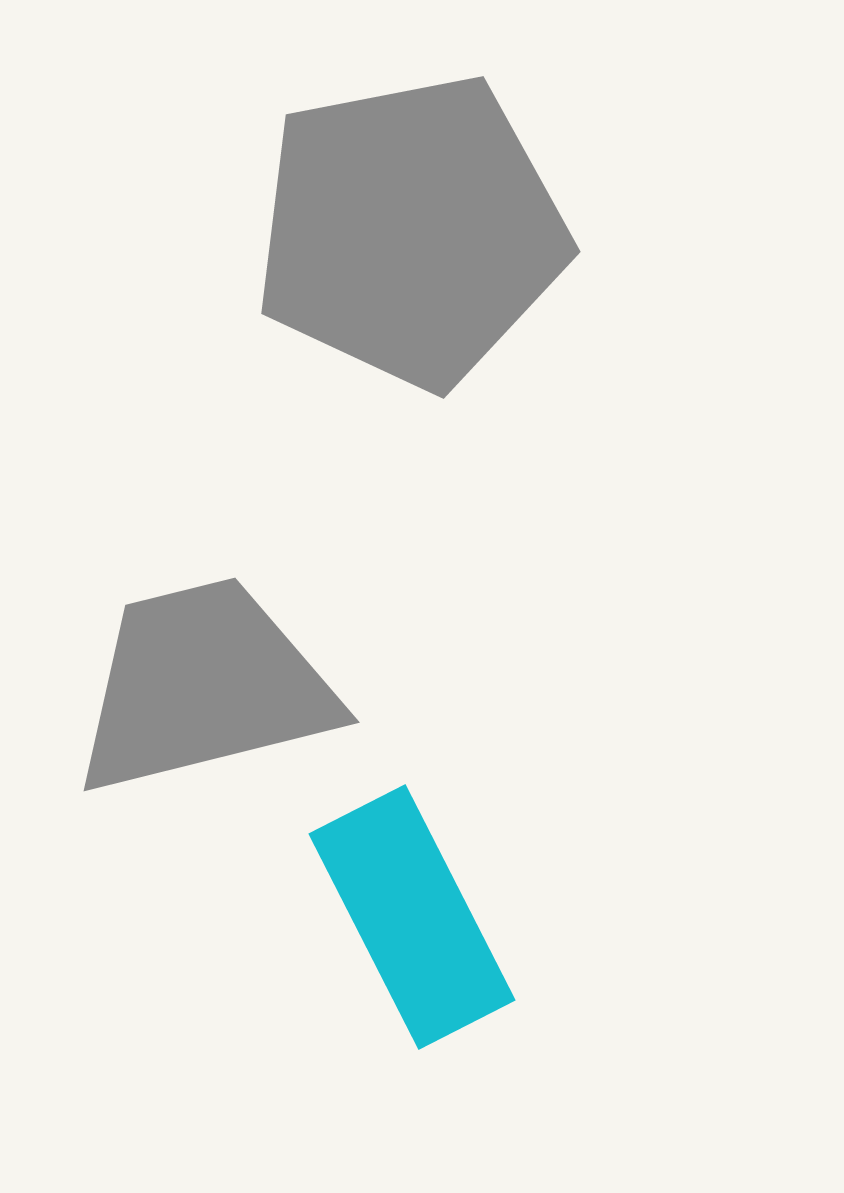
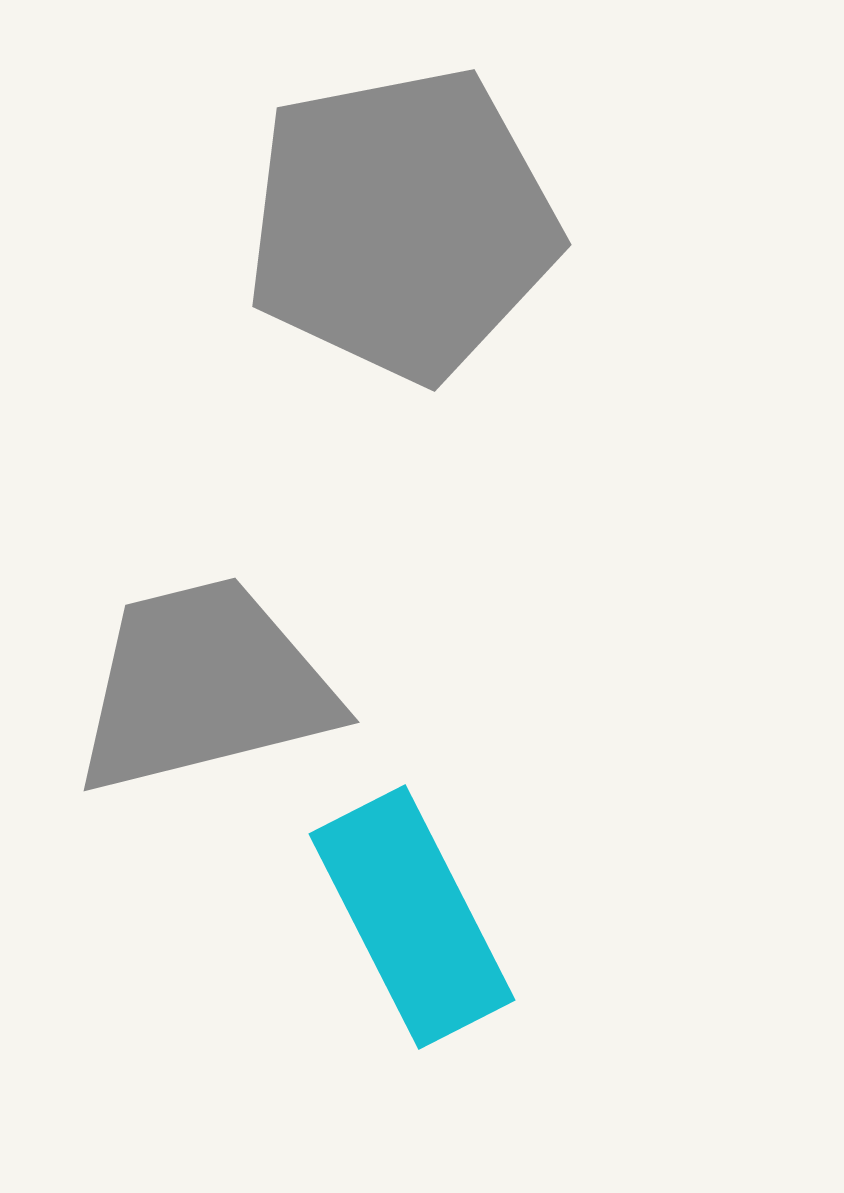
gray pentagon: moved 9 px left, 7 px up
